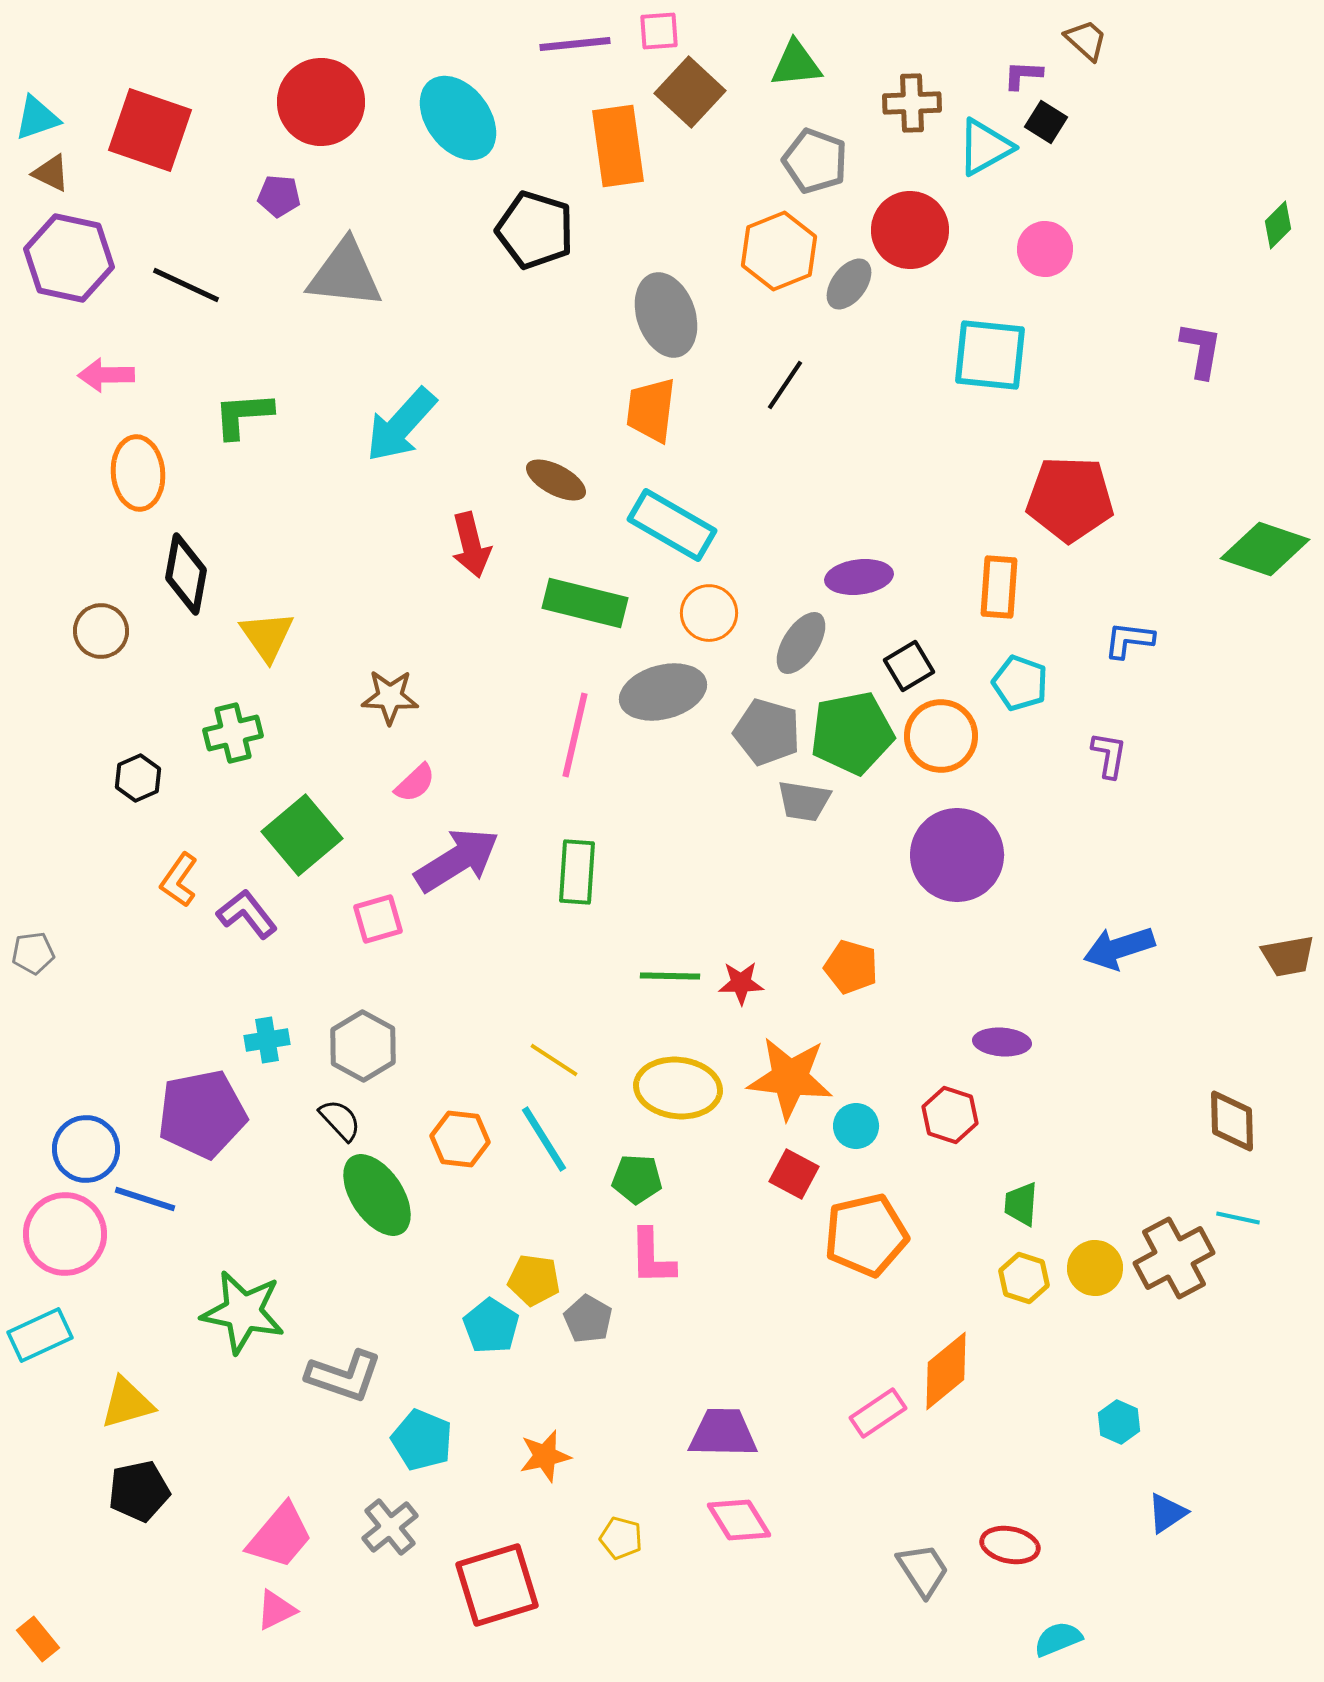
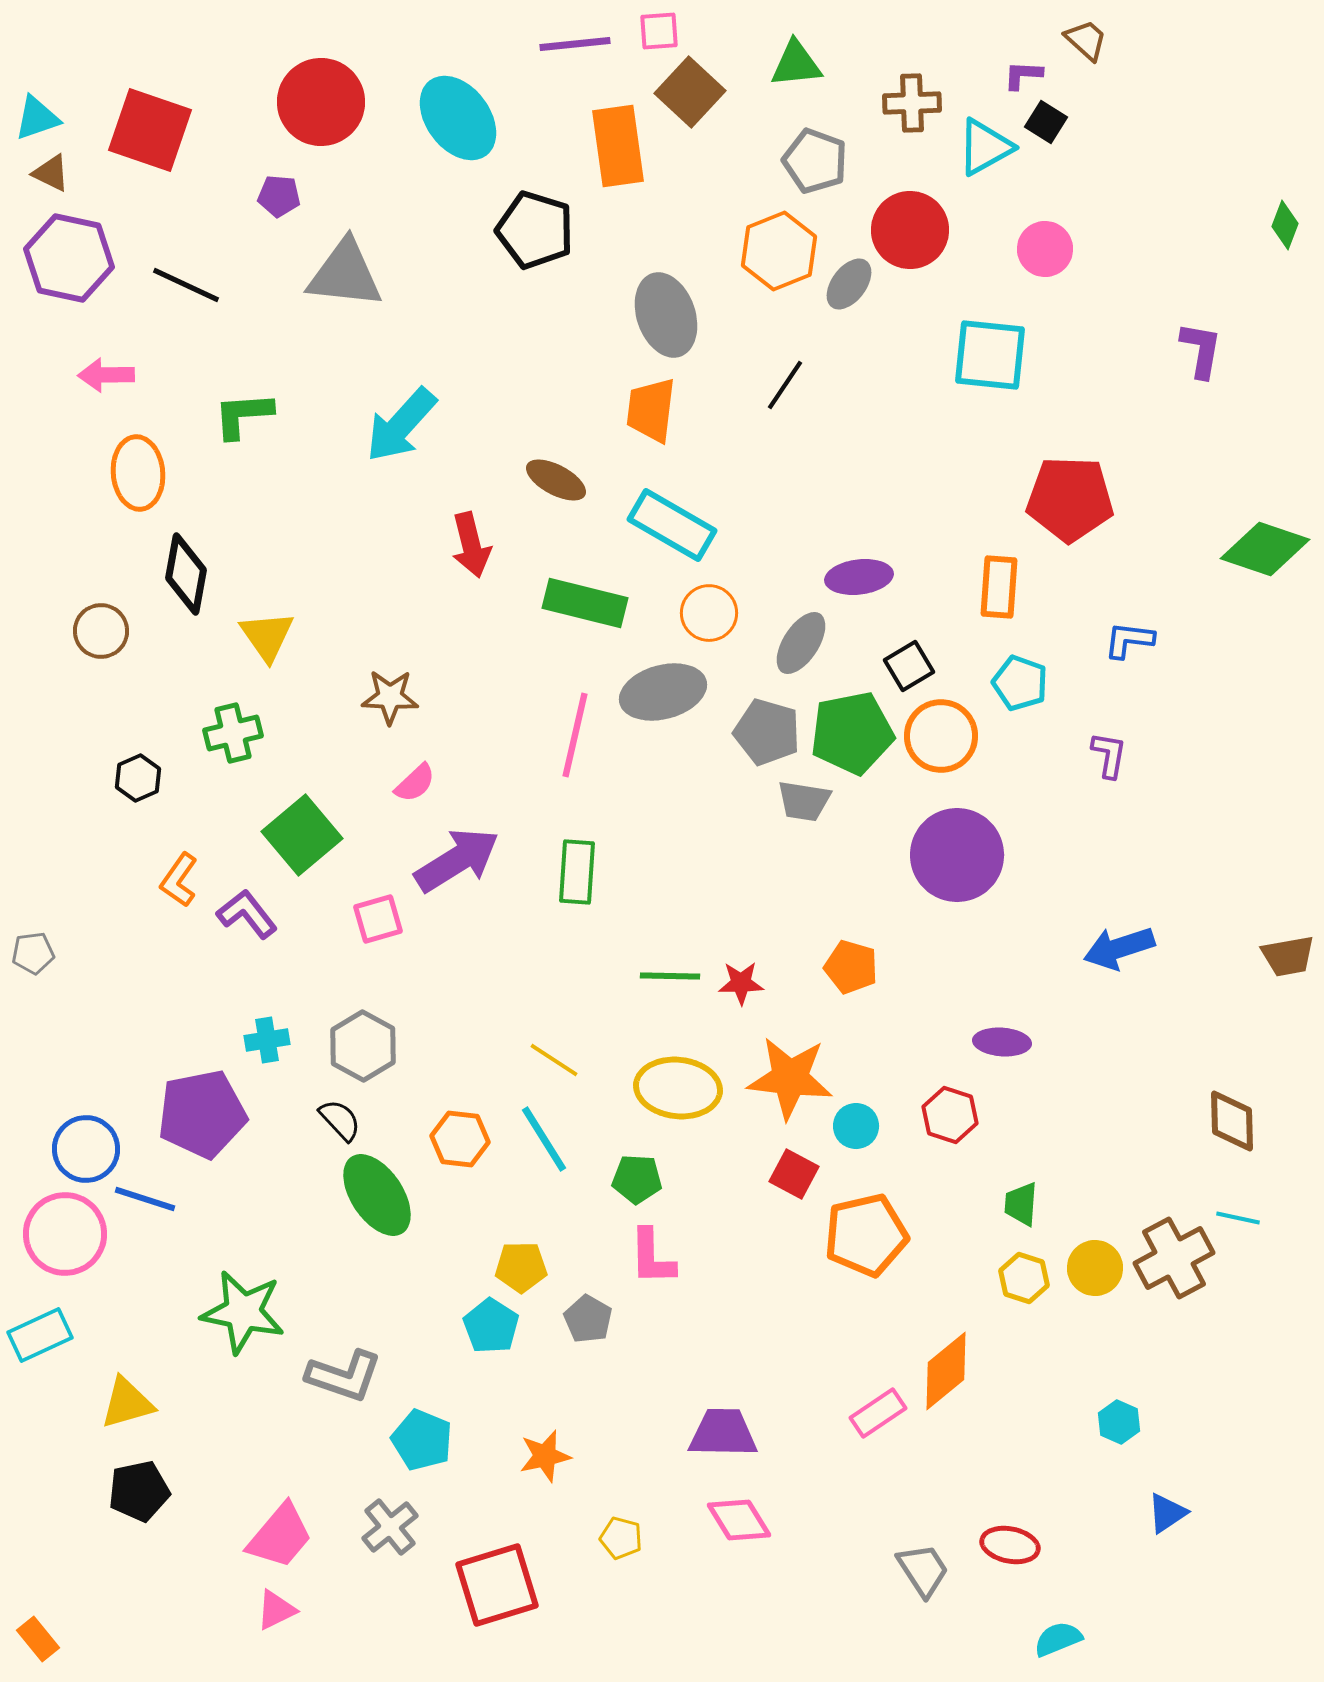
green diamond at (1278, 225): moved 7 px right; rotated 24 degrees counterclockwise
yellow pentagon at (534, 1280): moved 13 px left, 13 px up; rotated 9 degrees counterclockwise
